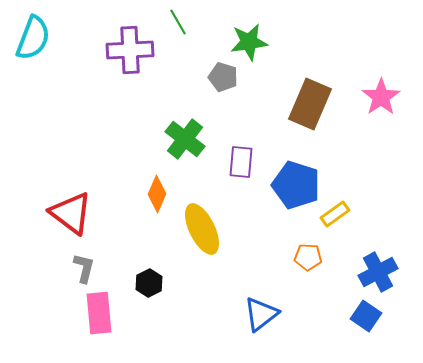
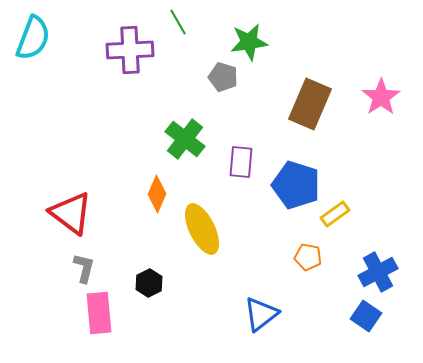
orange pentagon: rotated 8 degrees clockwise
